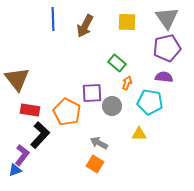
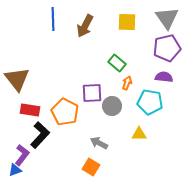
orange pentagon: moved 2 px left
orange square: moved 4 px left, 3 px down
